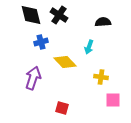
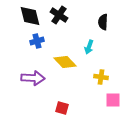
black diamond: moved 1 px left, 1 px down
black semicircle: rotated 84 degrees counterclockwise
blue cross: moved 4 px left, 1 px up
purple arrow: rotated 75 degrees clockwise
